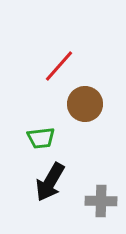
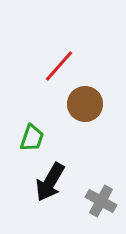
green trapezoid: moved 9 px left; rotated 64 degrees counterclockwise
gray cross: rotated 28 degrees clockwise
